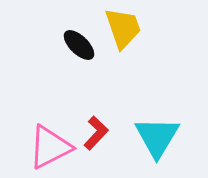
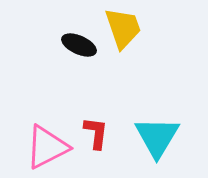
black ellipse: rotated 20 degrees counterclockwise
red L-shape: rotated 36 degrees counterclockwise
pink triangle: moved 3 px left
